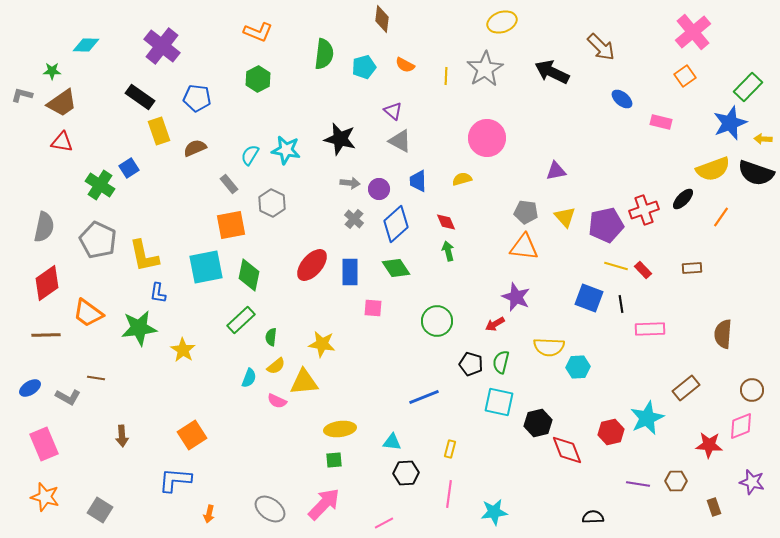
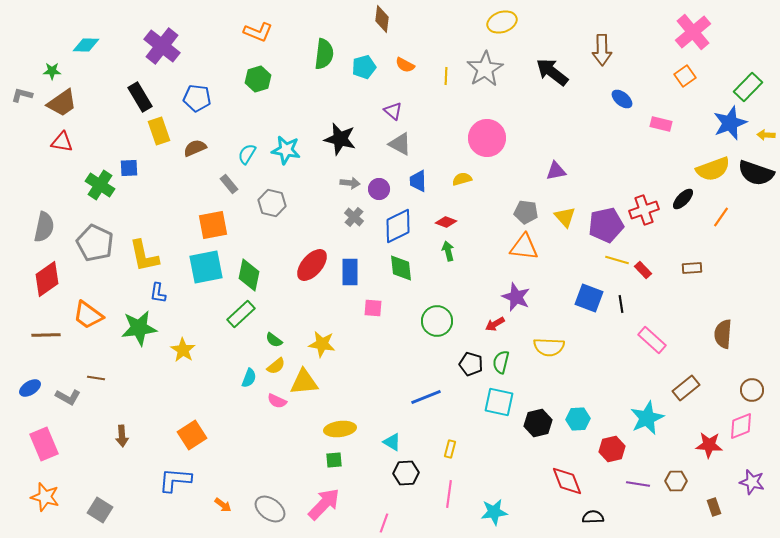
brown arrow at (601, 47): moved 1 px right, 3 px down; rotated 44 degrees clockwise
black arrow at (552, 72): rotated 12 degrees clockwise
green hexagon at (258, 79): rotated 10 degrees clockwise
black rectangle at (140, 97): rotated 24 degrees clockwise
pink rectangle at (661, 122): moved 2 px down
yellow arrow at (763, 139): moved 3 px right, 4 px up
gray triangle at (400, 141): moved 3 px down
cyan semicircle at (250, 155): moved 3 px left, 1 px up
blue square at (129, 168): rotated 30 degrees clockwise
gray hexagon at (272, 203): rotated 12 degrees counterclockwise
gray cross at (354, 219): moved 2 px up
red diamond at (446, 222): rotated 45 degrees counterclockwise
blue diamond at (396, 224): moved 2 px right, 2 px down; rotated 15 degrees clockwise
orange square at (231, 225): moved 18 px left
gray pentagon at (98, 240): moved 3 px left, 3 px down
yellow line at (616, 266): moved 1 px right, 6 px up
green diamond at (396, 268): moved 5 px right; rotated 28 degrees clockwise
red diamond at (47, 283): moved 4 px up
orange trapezoid at (88, 313): moved 2 px down
green rectangle at (241, 320): moved 6 px up
pink rectangle at (650, 329): moved 2 px right, 11 px down; rotated 44 degrees clockwise
green semicircle at (271, 337): moved 3 px right, 3 px down; rotated 60 degrees counterclockwise
cyan hexagon at (578, 367): moved 52 px down
blue line at (424, 397): moved 2 px right
red hexagon at (611, 432): moved 1 px right, 17 px down
cyan triangle at (392, 442): rotated 24 degrees clockwise
red diamond at (567, 450): moved 31 px down
orange arrow at (209, 514): moved 14 px right, 9 px up; rotated 66 degrees counterclockwise
pink line at (384, 523): rotated 42 degrees counterclockwise
